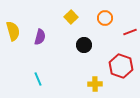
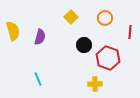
red line: rotated 64 degrees counterclockwise
red hexagon: moved 13 px left, 8 px up
